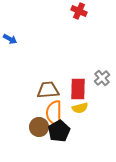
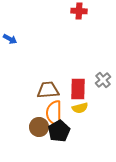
red cross: rotated 21 degrees counterclockwise
gray cross: moved 1 px right, 2 px down
